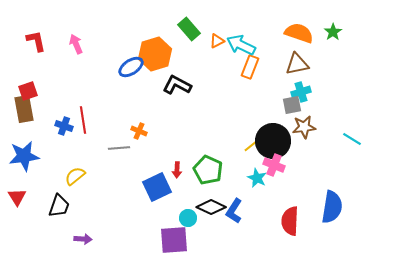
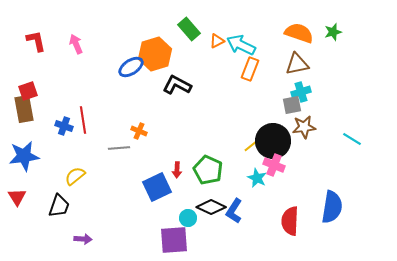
green star: rotated 18 degrees clockwise
orange rectangle: moved 2 px down
